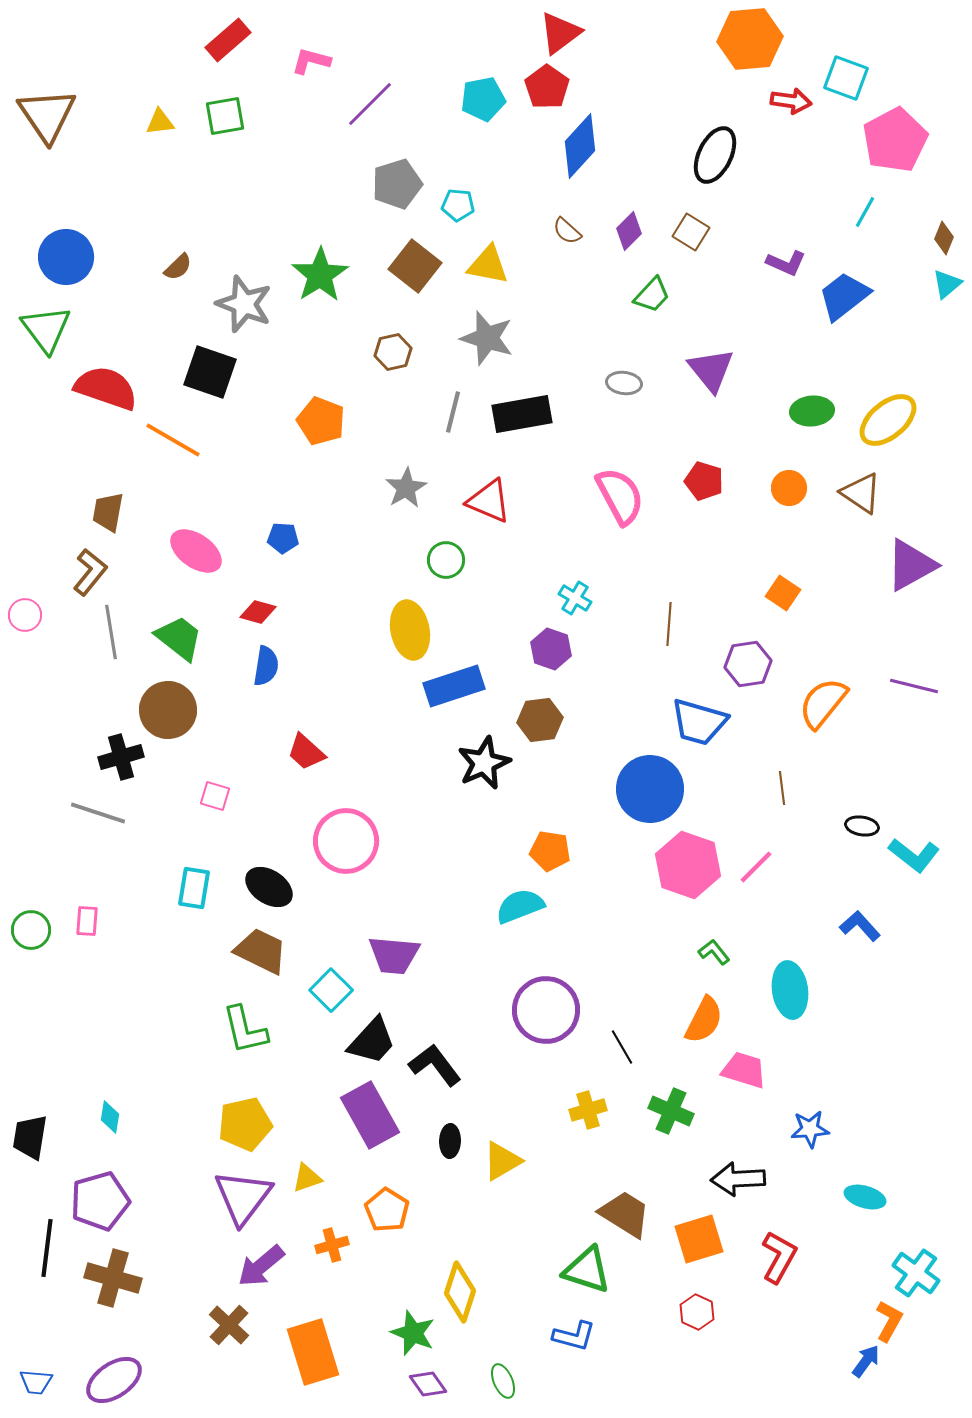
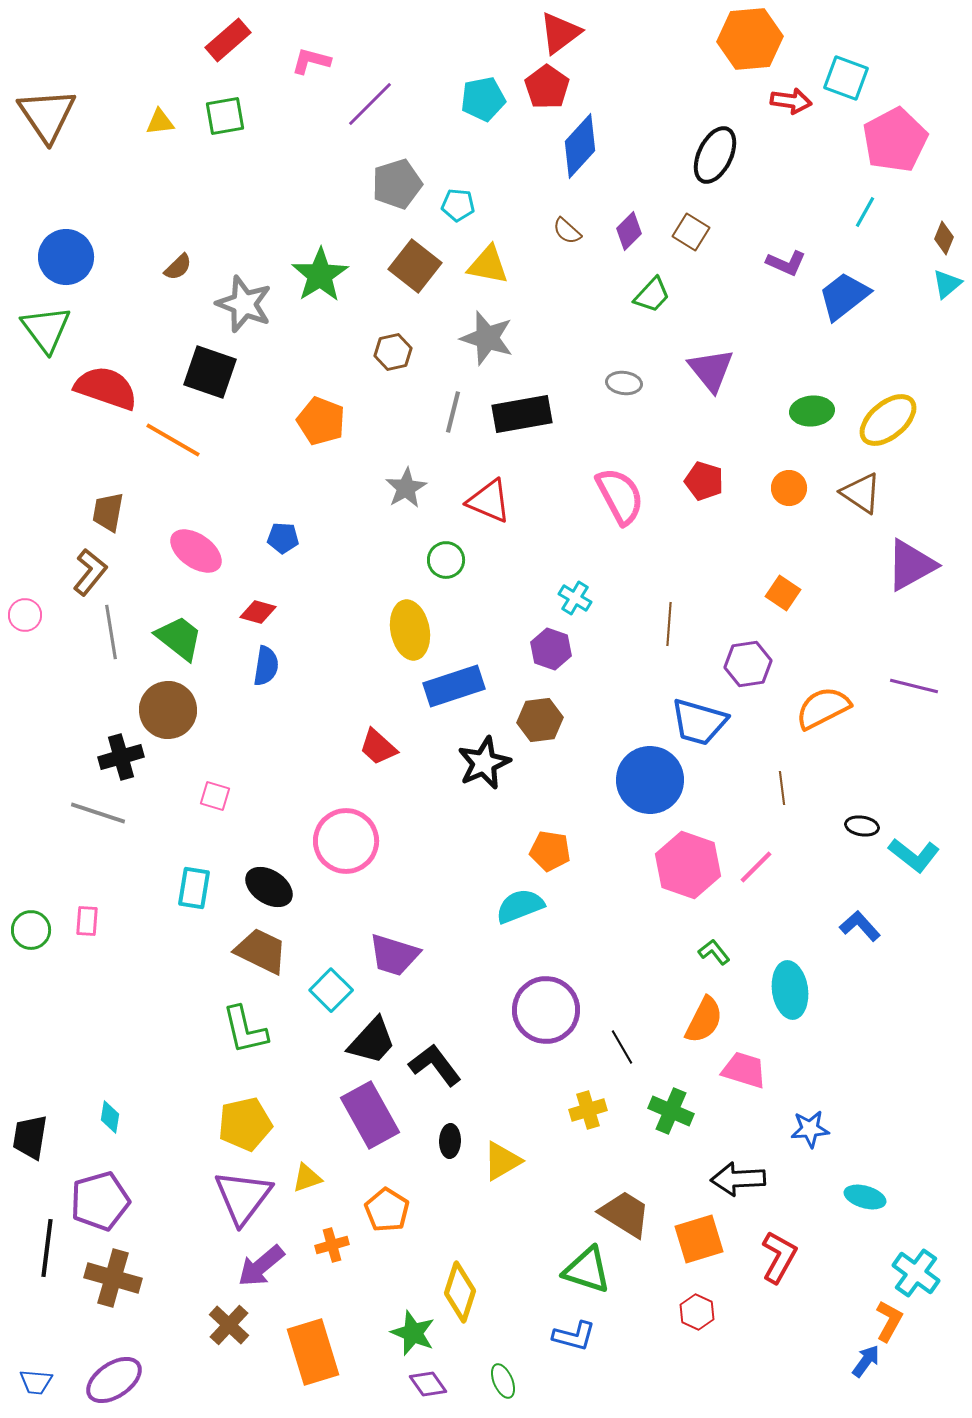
orange semicircle at (823, 703): moved 5 px down; rotated 24 degrees clockwise
red trapezoid at (306, 752): moved 72 px right, 5 px up
blue circle at (650, 789): moved 9 px up
purple trapezoid at (394, 955): rotated 12 degrees clockwise
